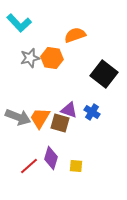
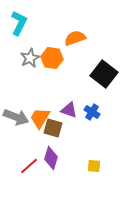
cyan L-shape: rotated 110 degrees counterclockwise
orange semicircle: moved 3 px down
gray star: rotated 12 degrees counterclockwise
gray arrow: moved 2 px left
brown square: moved 7 px left, 5 px down
yellow square: moved 18 px right
